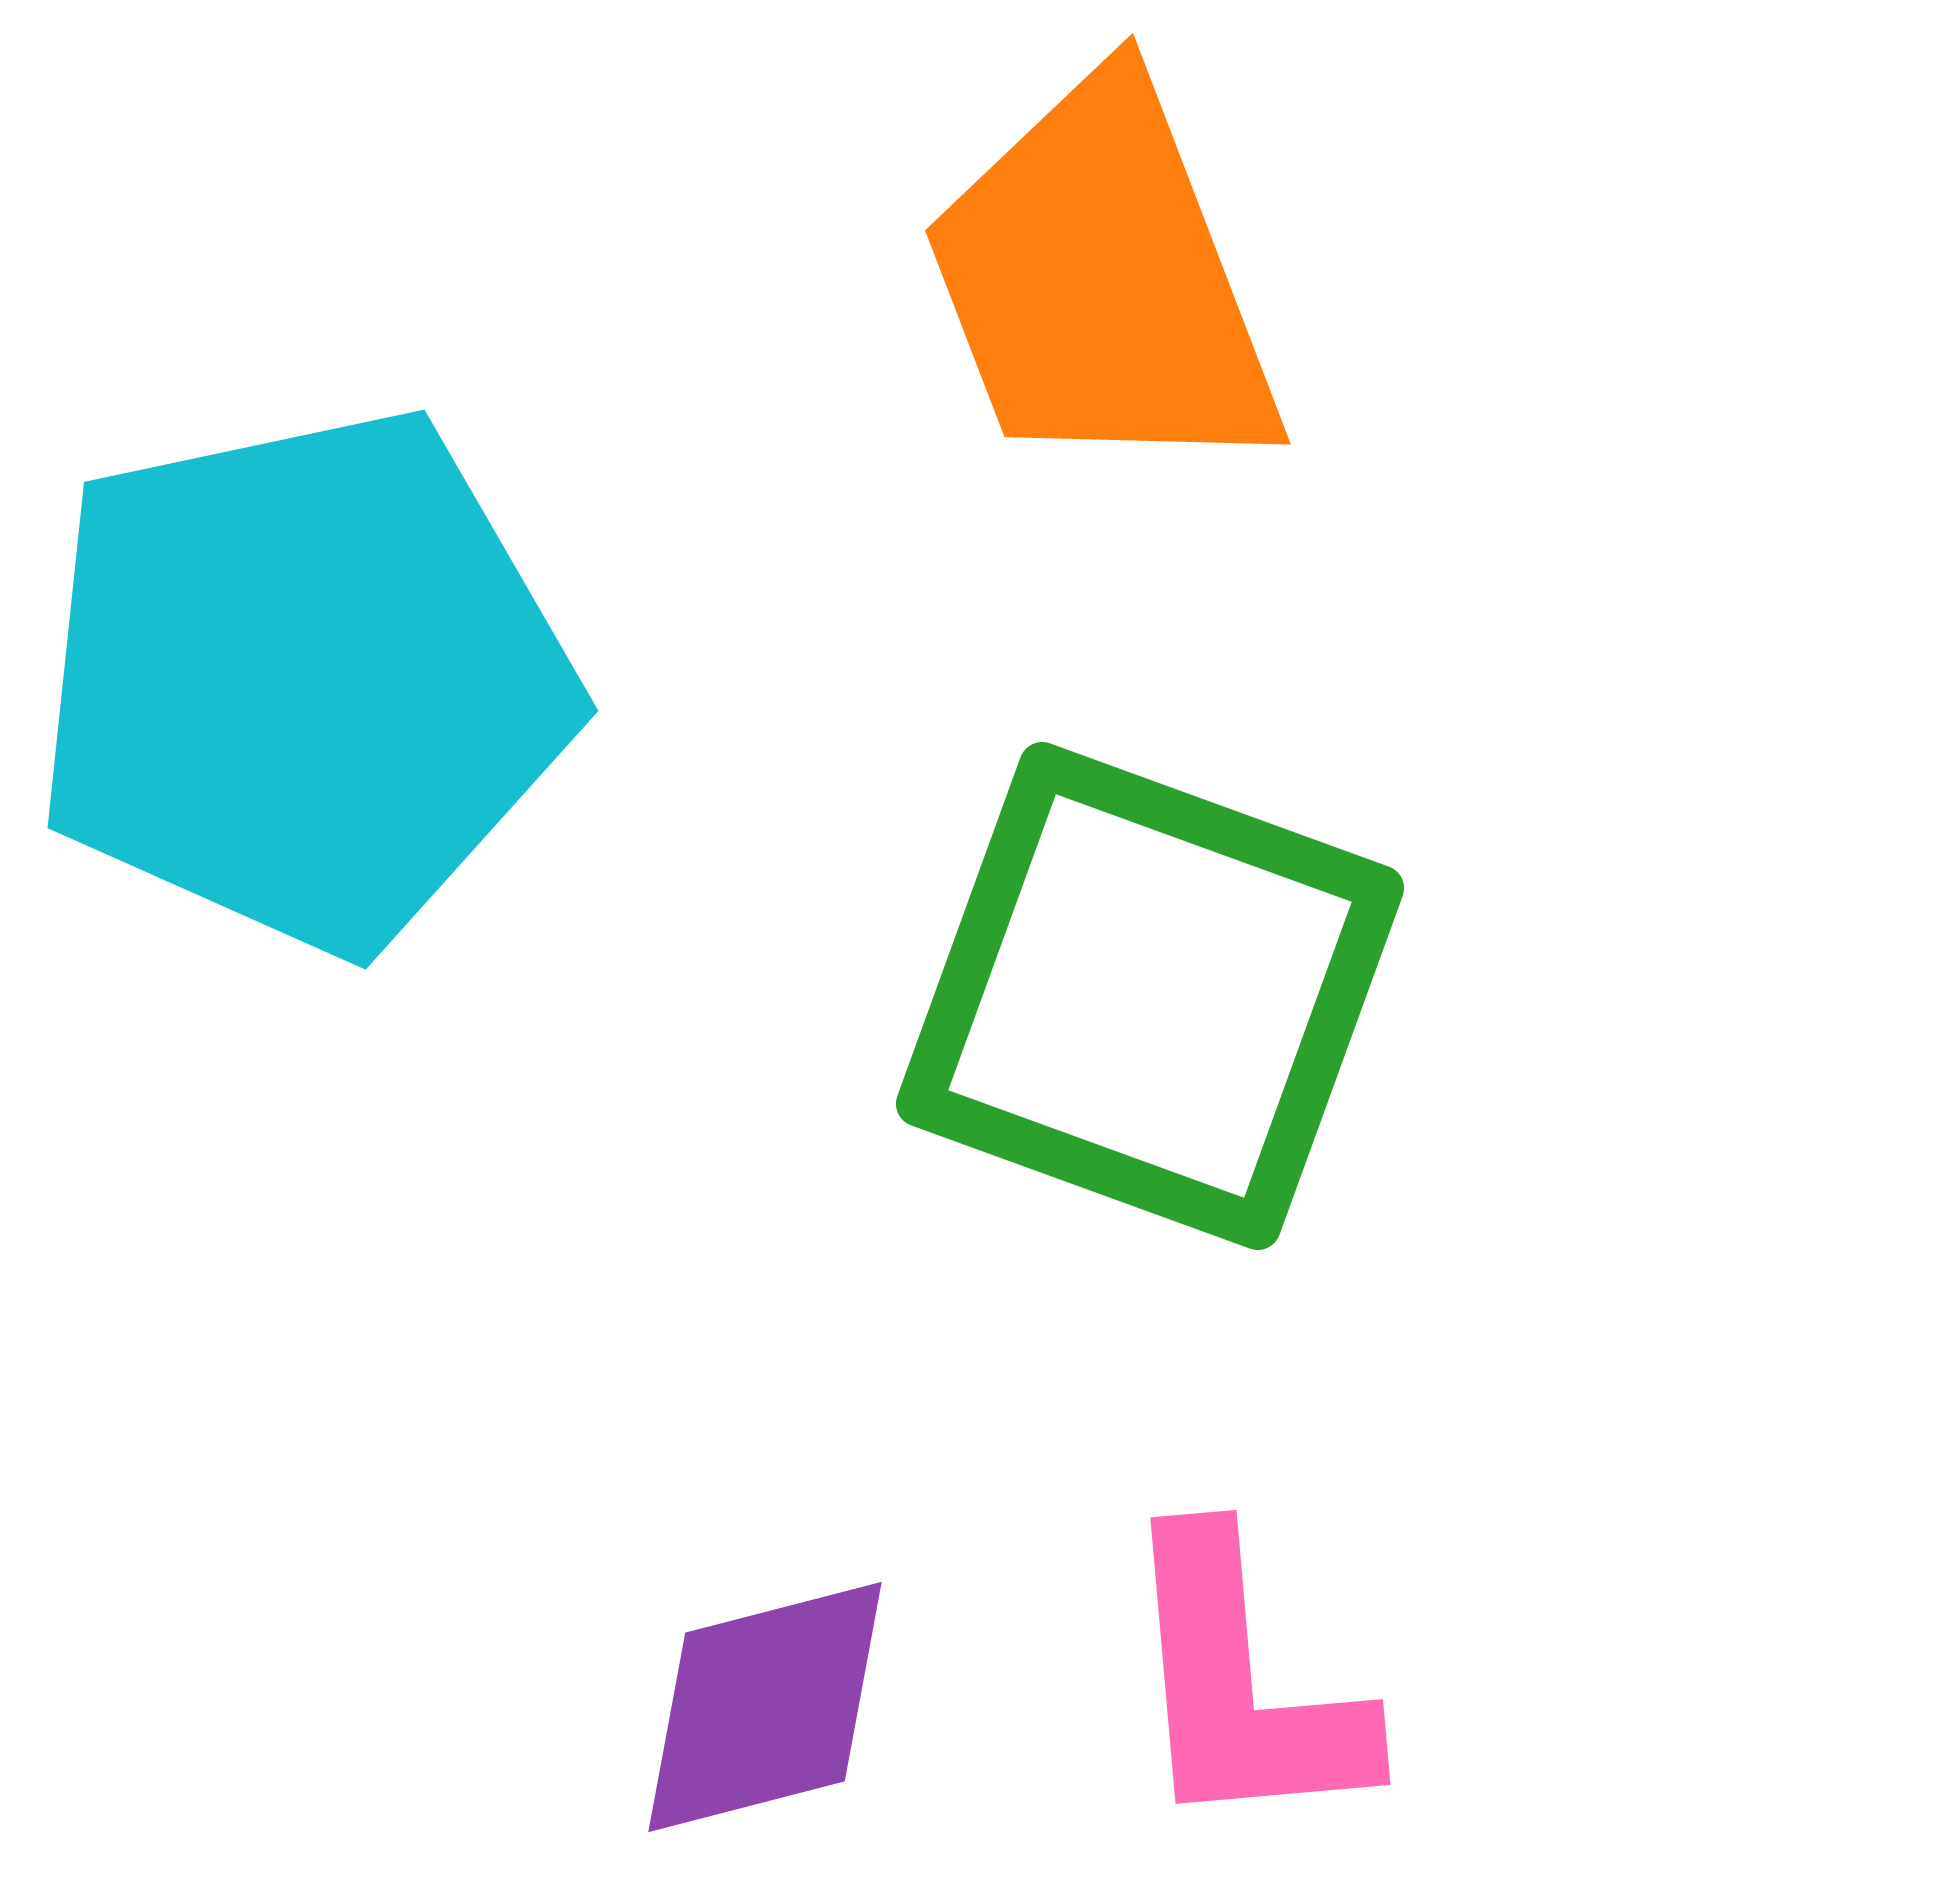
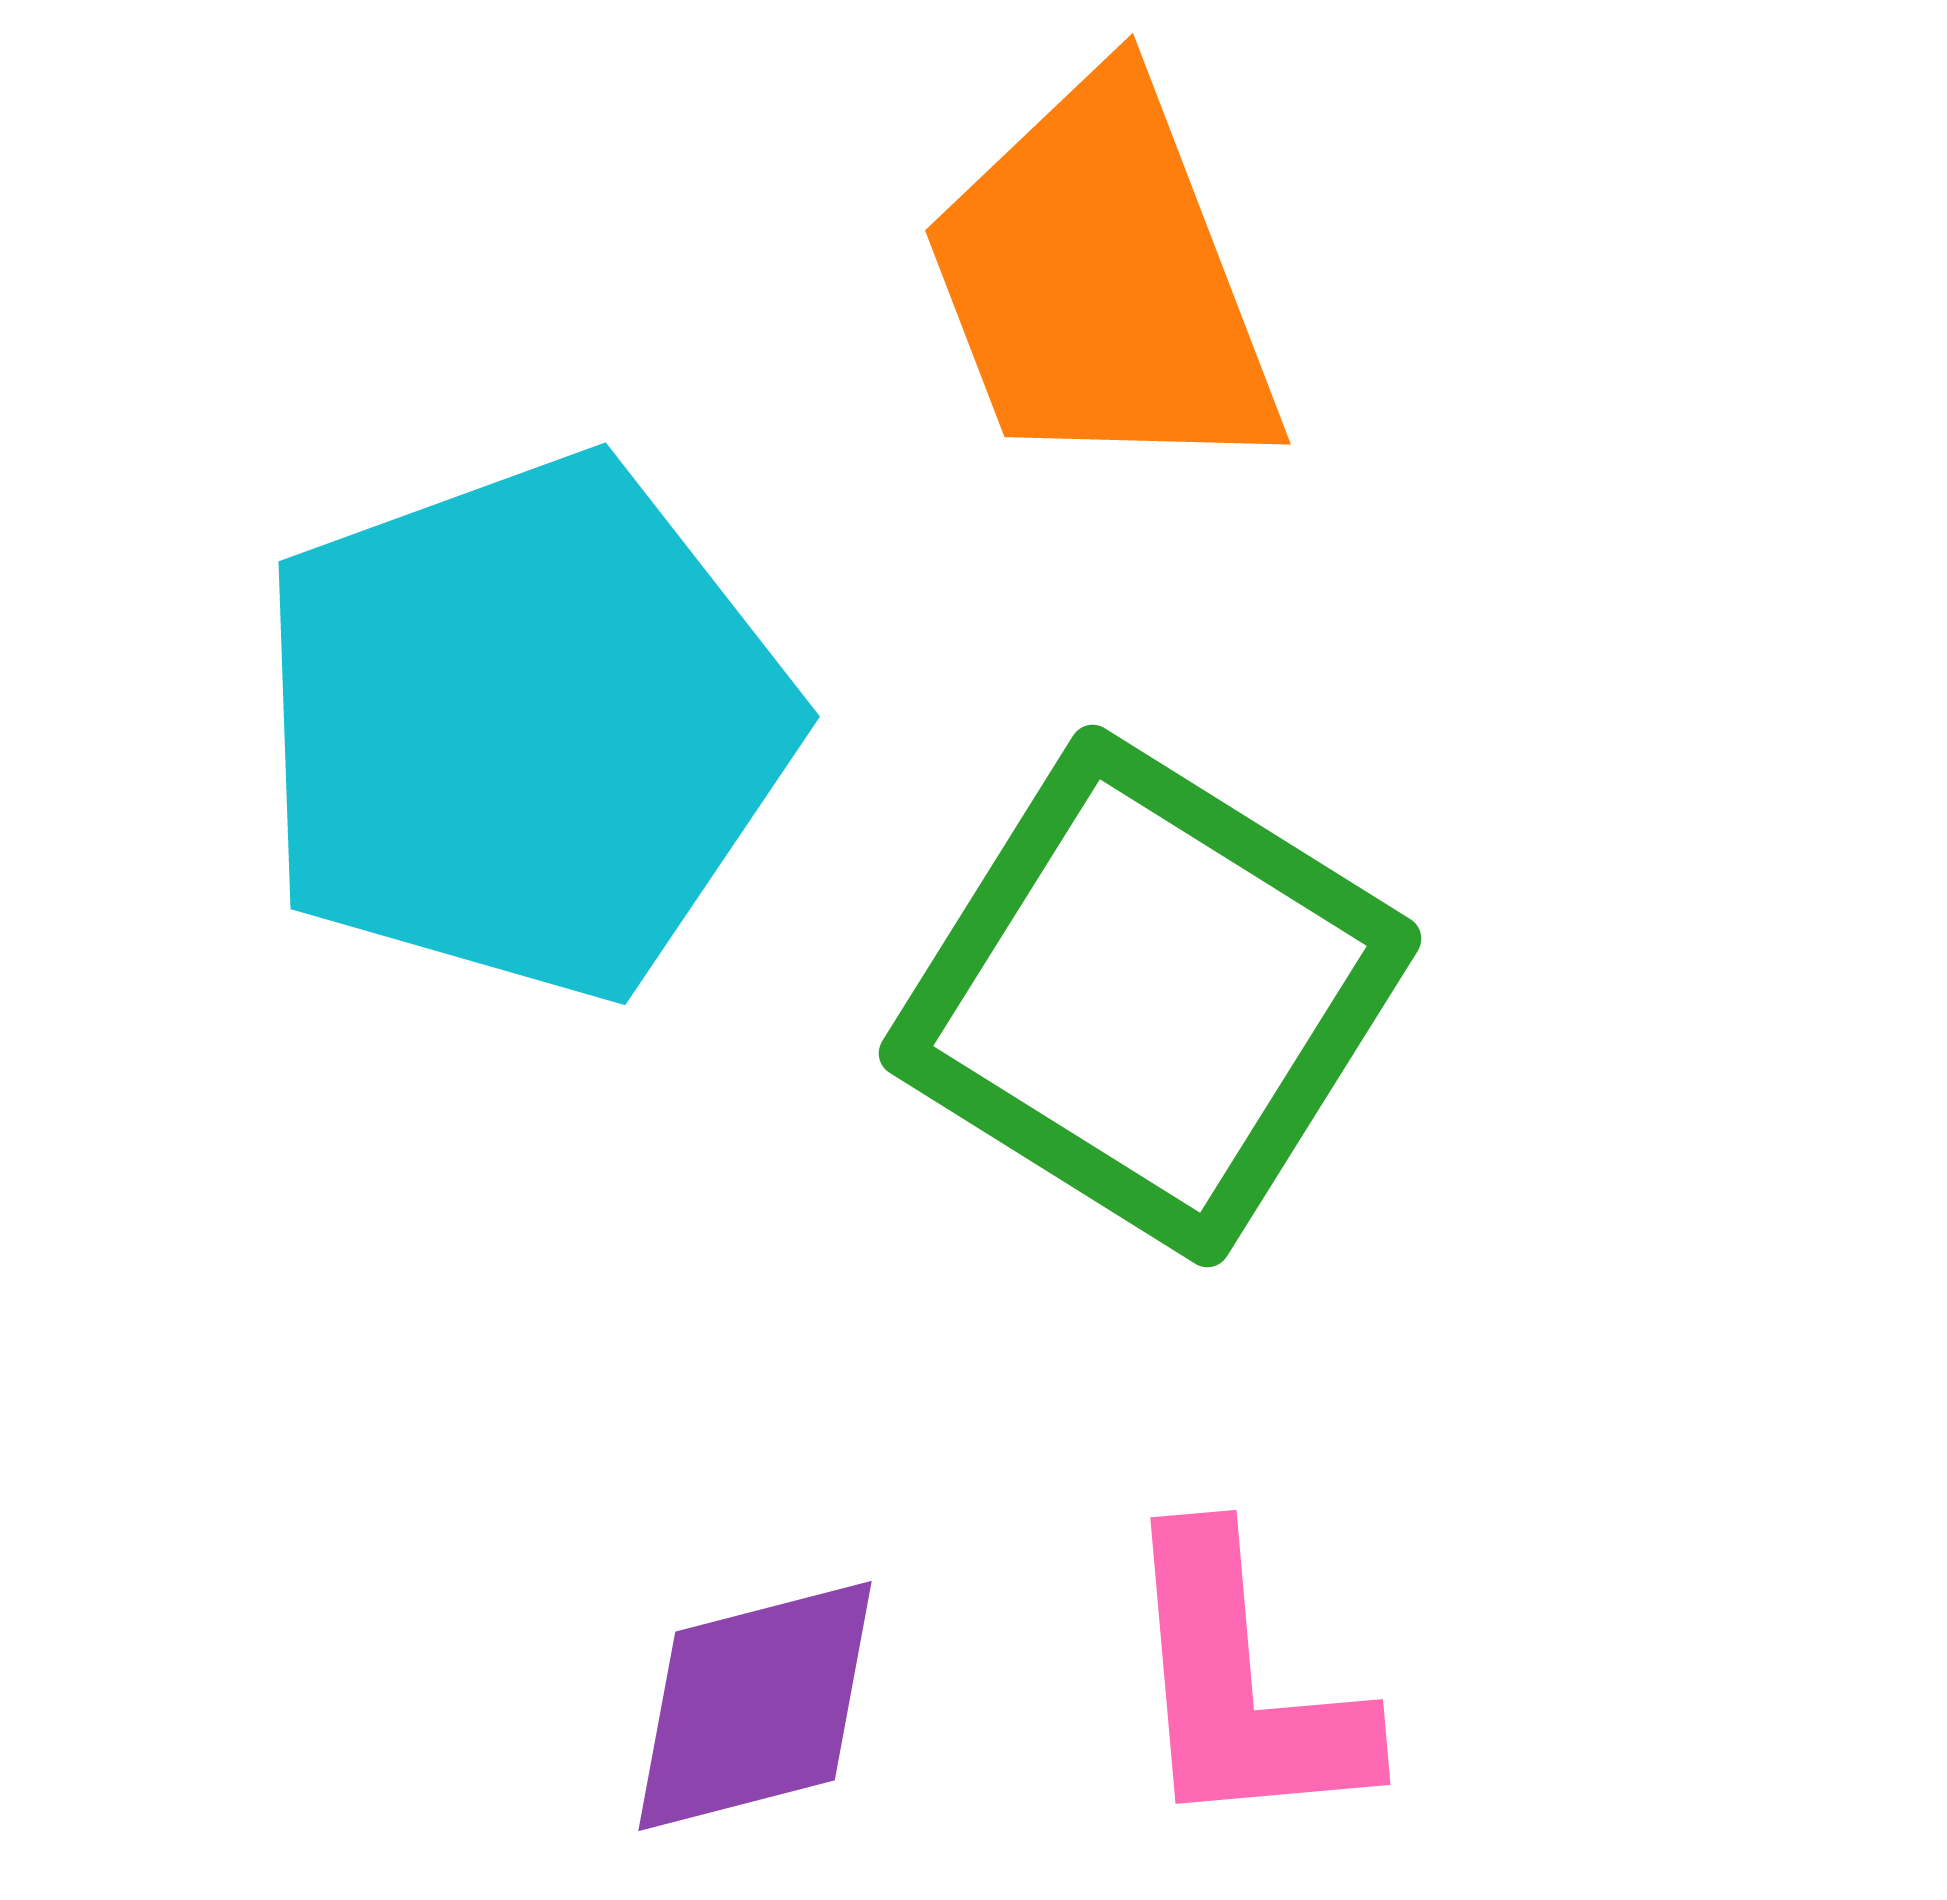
cyan pentagon: moved 220 px right, 47 px down; rotated 8 degrees counterclockwise
green square: rotated 12 degrees clockwise
purple diamond: moved 10 px left, 1 px up
